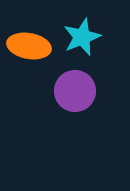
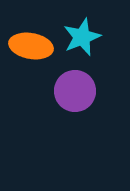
orange ellipse: moved 2 px right
